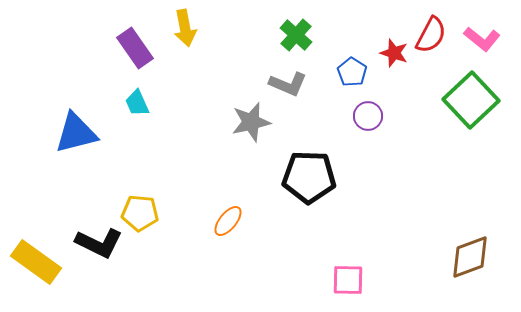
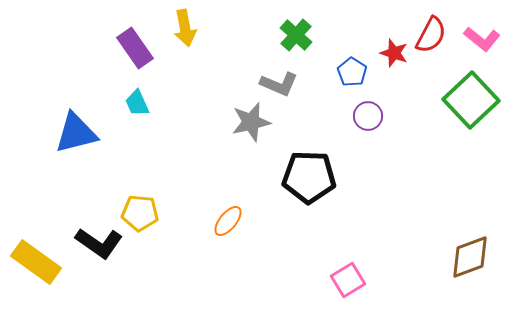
gray L-shape: moved 9 px left
black L-shape: rotated 9 degrees clockwise
pink square: rotated 32 degrees counterclockwise
